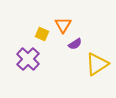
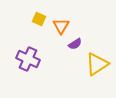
orange triangle: moved 2 px left, 1 px down
yellow square: moved 3 px left, 15 px up
purple cross: rotated 20 degrees counterclockwise
